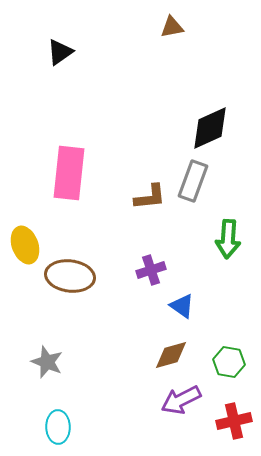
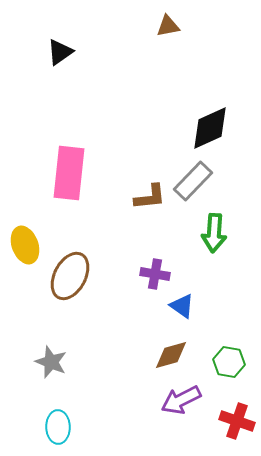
brown triangle: moved 4 px left, 1 px up
gray rectangle: rotated 24 degrees clockwise
green arrow: moved 14 px left, 6 px up
purple cross: moved 4 px right, 4 px down; rotated 28 degrees clockwise
brown ellipse: rotated 69 degrees counterclockwise
gray star: moved 4 px right
red cross: moved 3 px right; rotated 32 degrees clockwise
